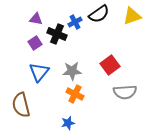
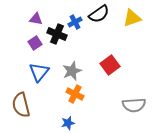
yellow triangle: moved 2 px down
gray star: rotated 18 degrees counterclockwise
gray semicircle: moved 9 px right, 13 px down
